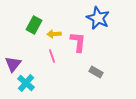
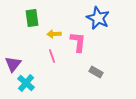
green rectangle: moved 2 px left, 7 px up; rotated 36 degrees counterclockwise
